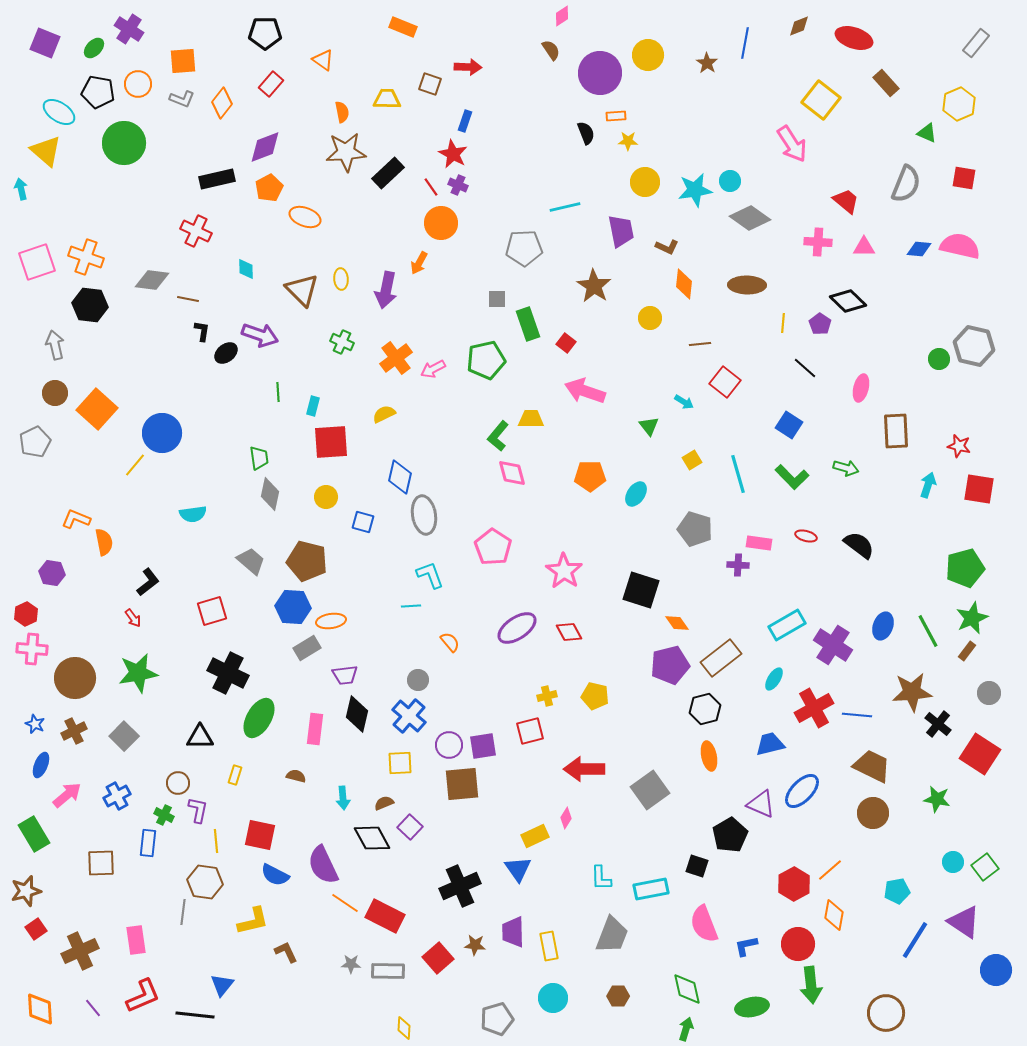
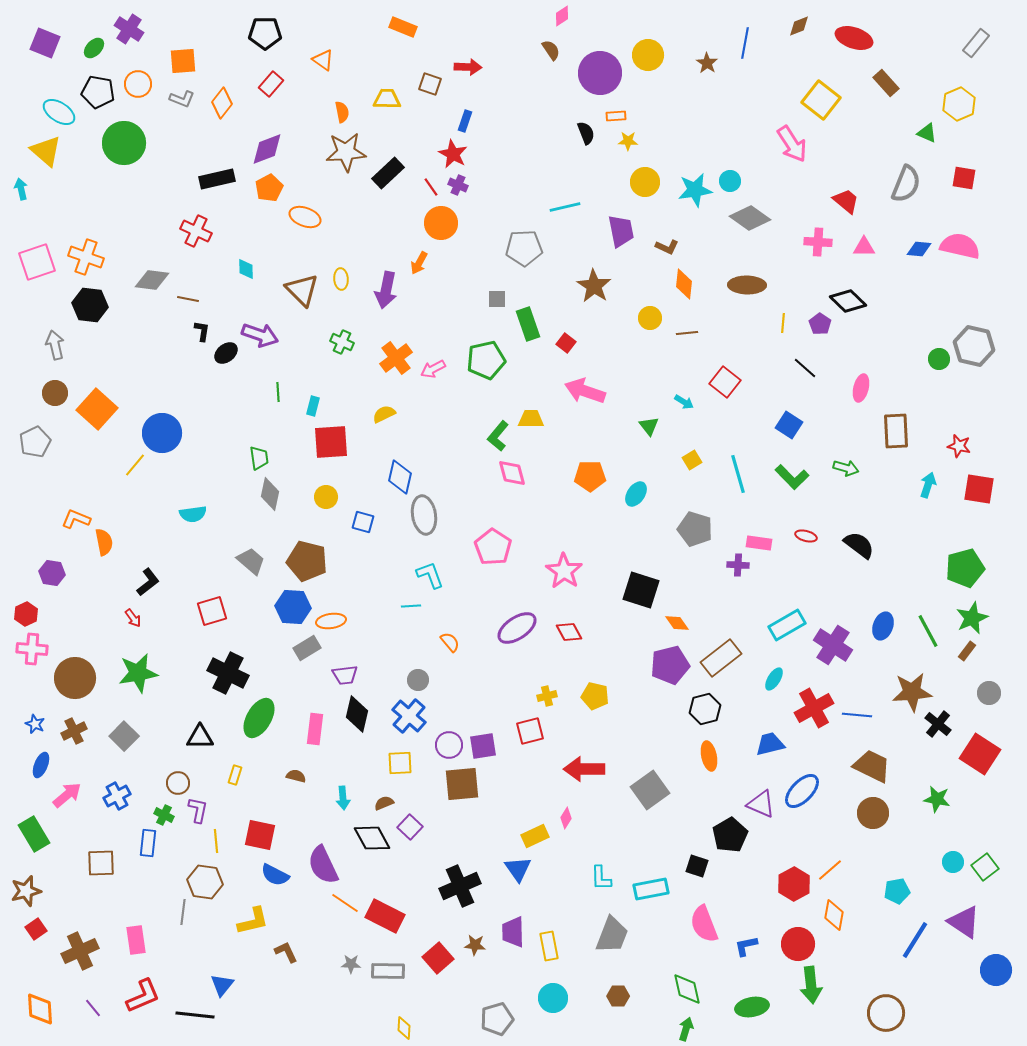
purple diamond at (265, 147): moved 2 px right, 2 px down
brown line at (700, 344): moved 13 px left, 11 px up
